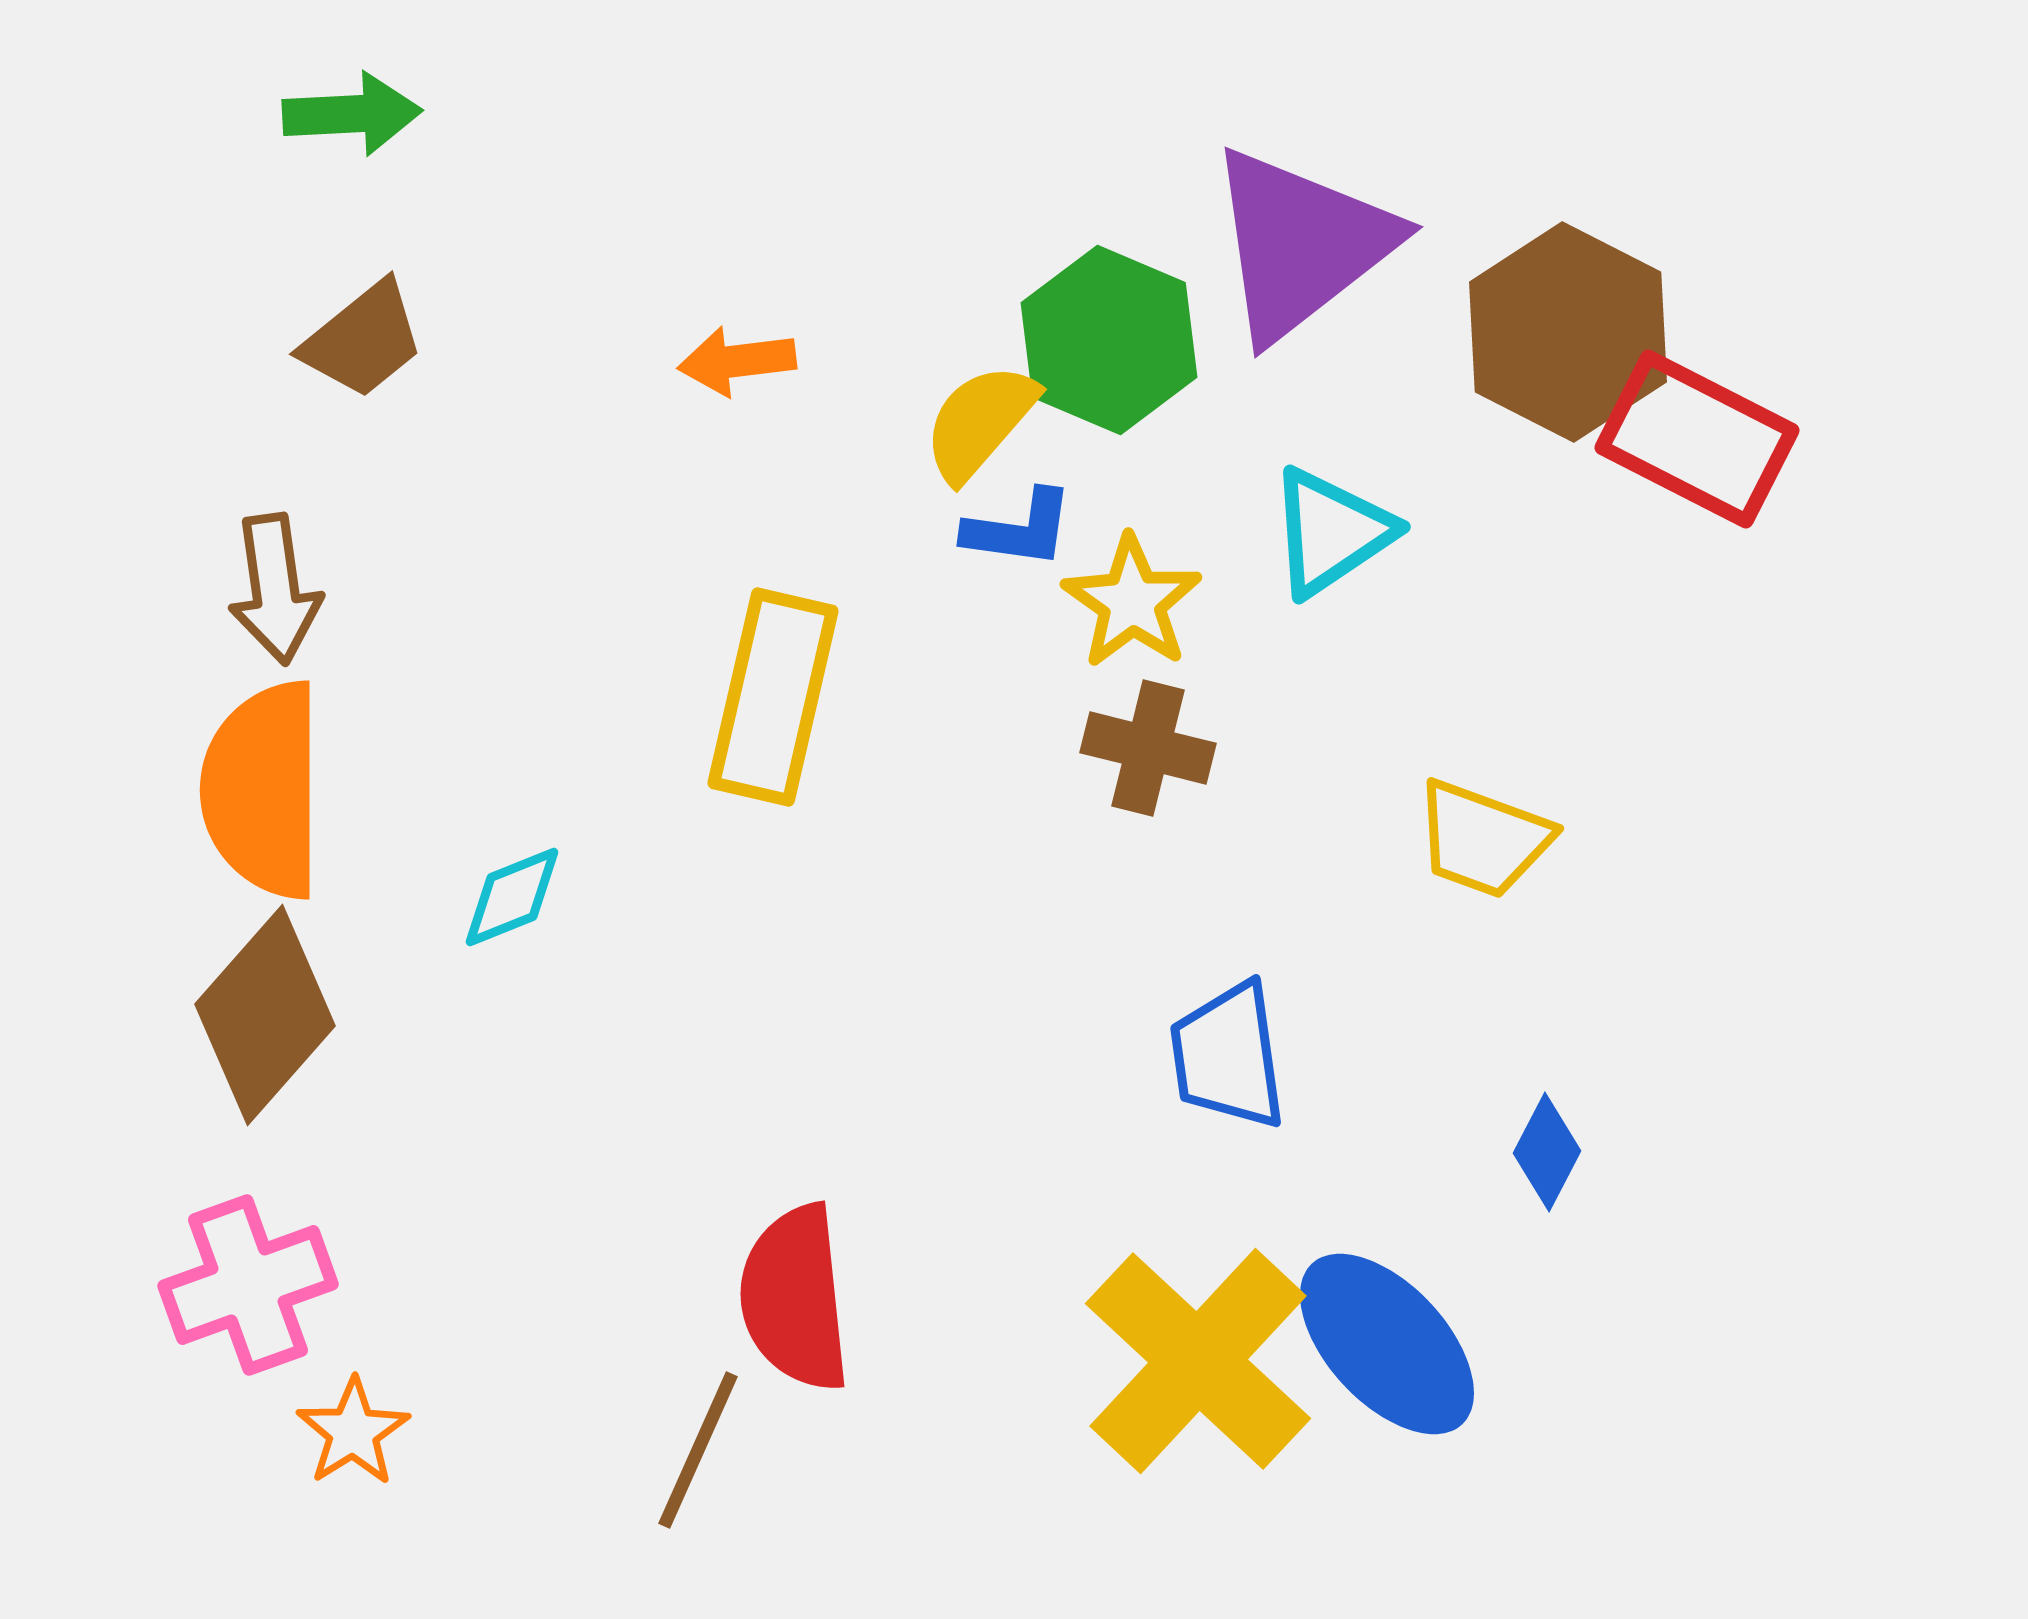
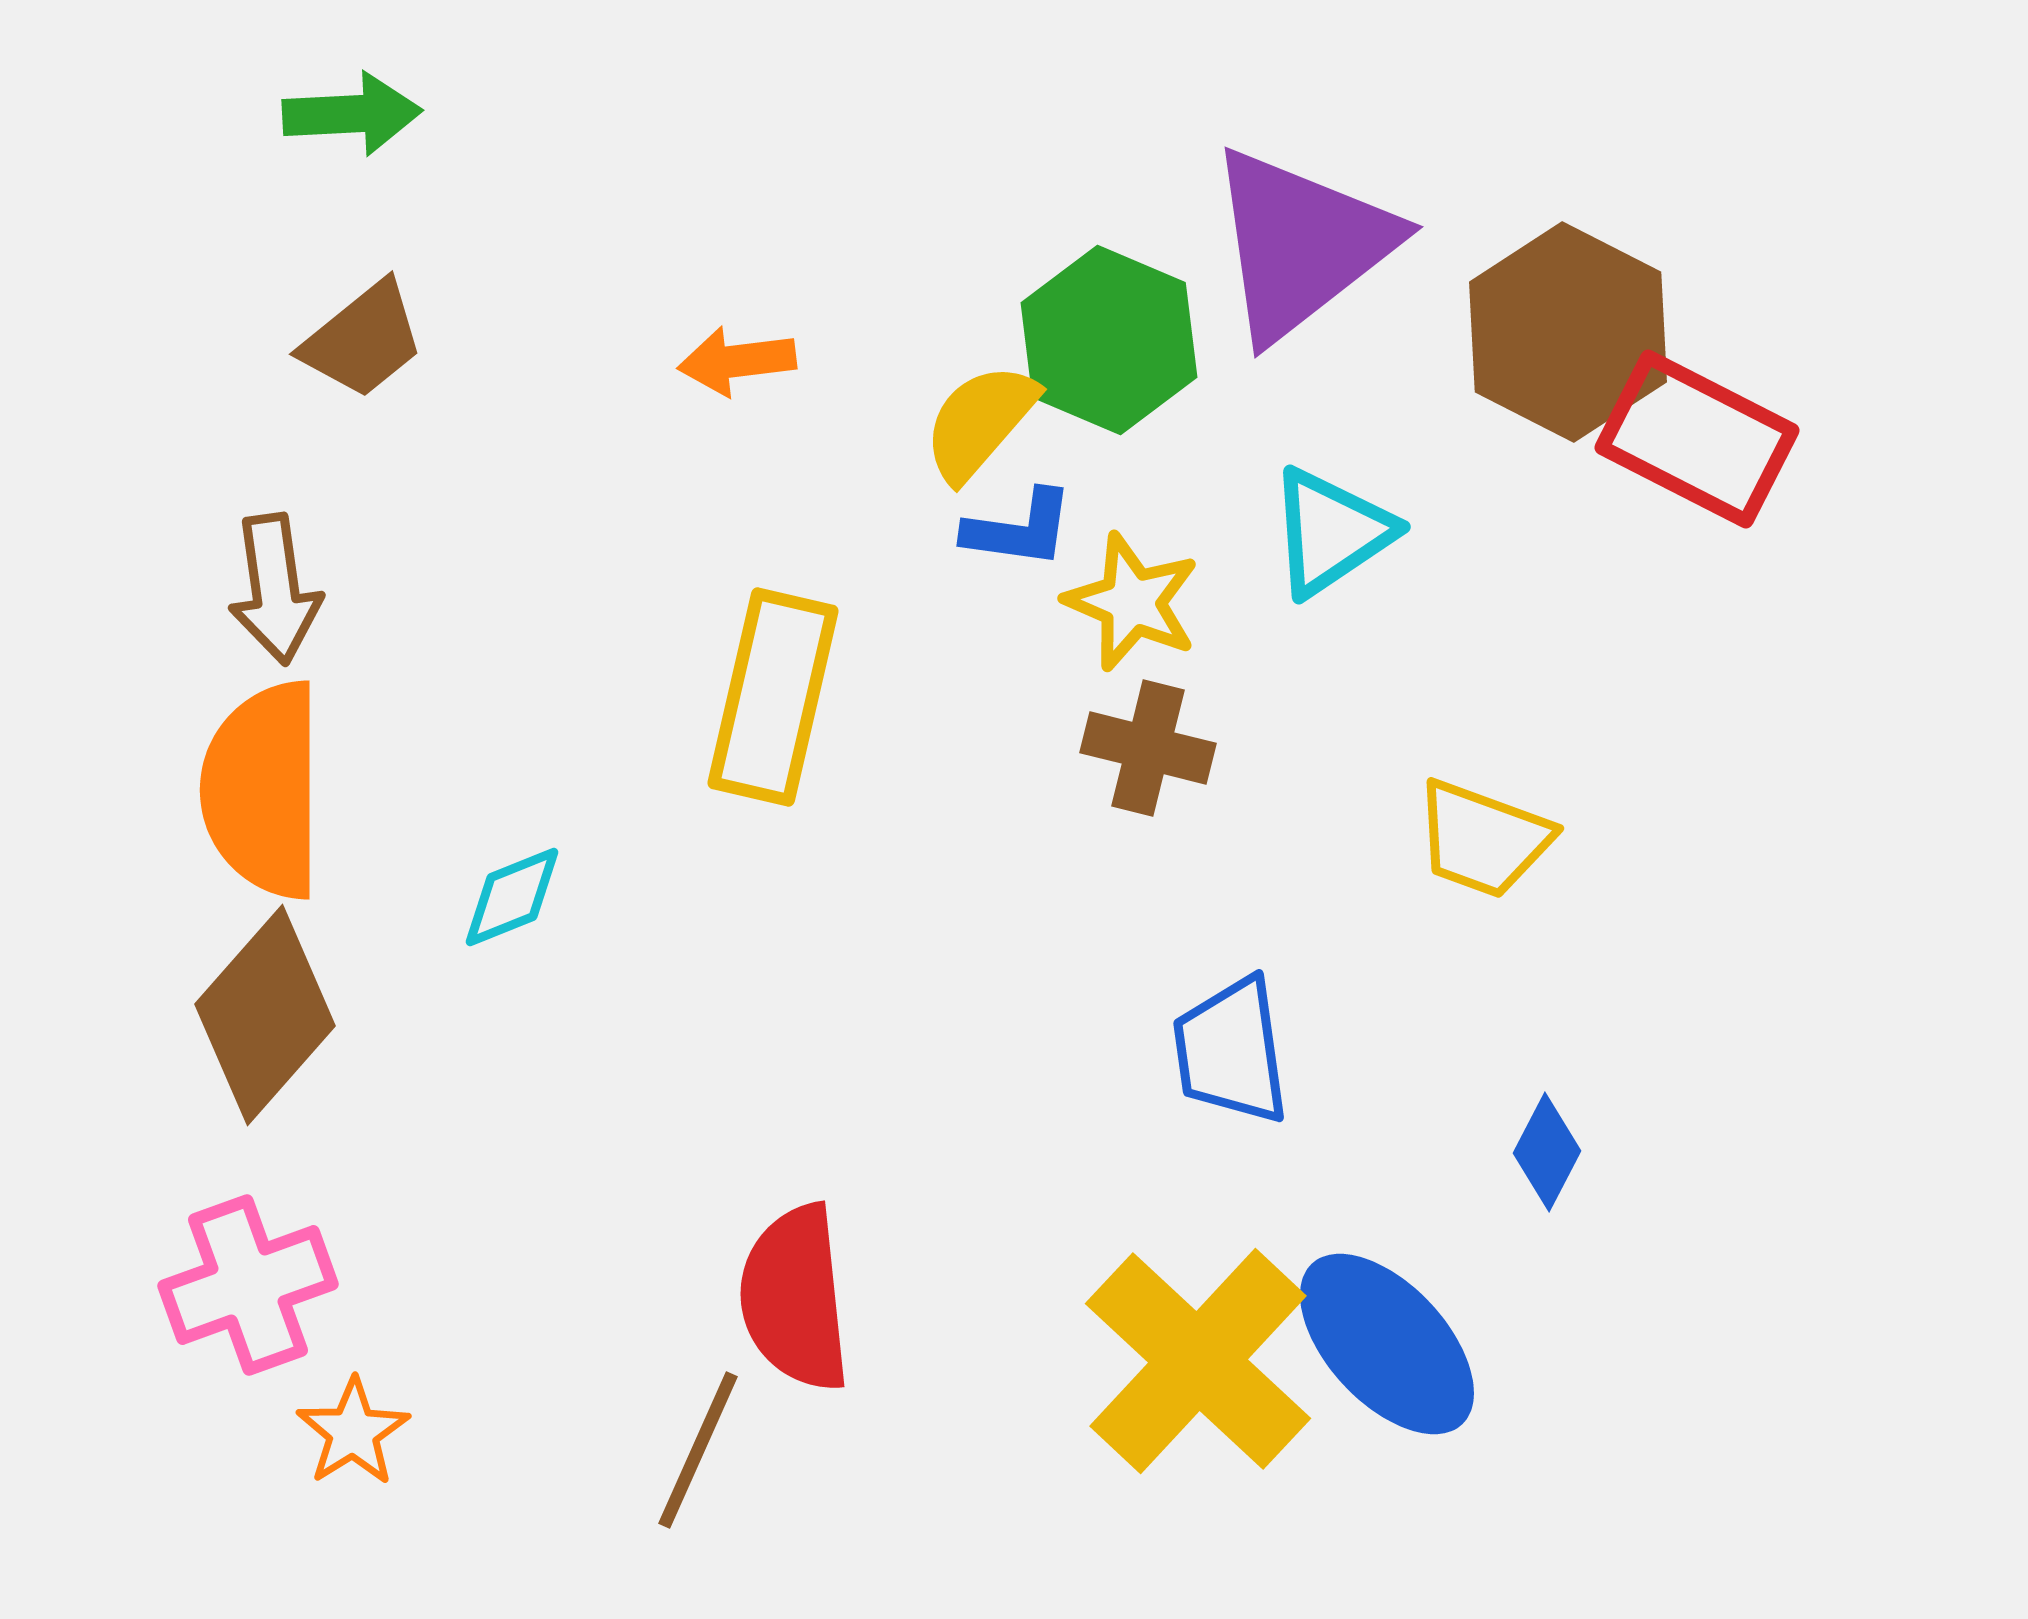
yellow star: rotated 12 degrees counterclockwise
blue trapezoid: moved 3 px right, 5 px up
